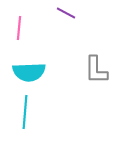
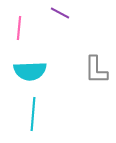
purple line: moved 6 px left
cyan semicircle: moved 1 px right, 1 px up
cyan line: moved 8 px right, 2 px down
